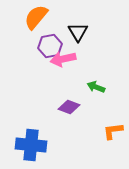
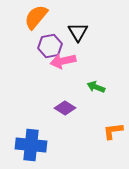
pink arrow: moved 2 px down
purple diamond: moved 4 px left, 1 px down; rotated 10 degrees clockwise
